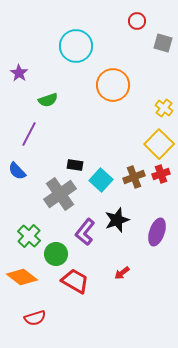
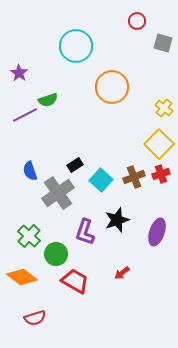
orange circle: moved 1 px left, 2 px down
purple line: moved 4 px left, 19 px up; rotated 35 degrees clockwise
black rectangle: rotated 42 degrees counterclockwise
blue semicircle: moved 13 px right; rotated 24 degrees clockwise
gray cross: moved 2 px left, 1 px up
purple L-shape: rotated 20 degrees counterclockwise
